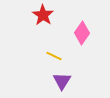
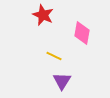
red star: rotated 10 degrees counterclockwise
pink diamond: rotated 25 degrees counterclockwise
